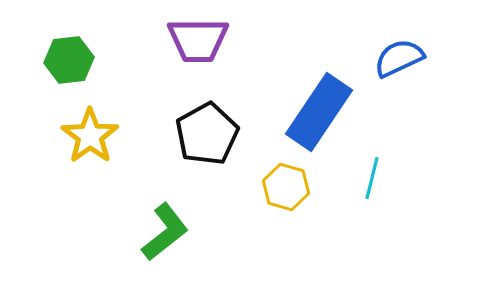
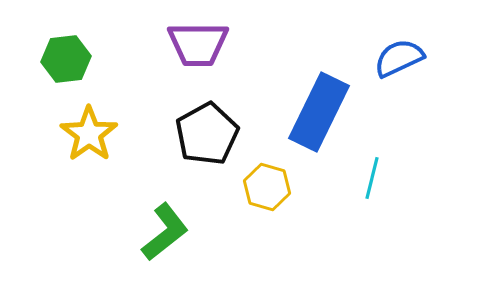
purple trapezoid: moved 4 px down
green hexagon: moved 3 px left, 1 px up
blue rectangle: rotated 8 degrees counterclockwise
yellow star: moved 1 px left, 2 px up
yellow hexagon: moved 19 px left
